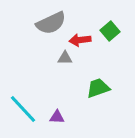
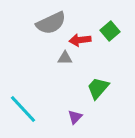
green trapezoid: rotated 30 degrees counterclockwise
purple triangle: moved 18 px right; rotated 49 degrees counterclockwise
